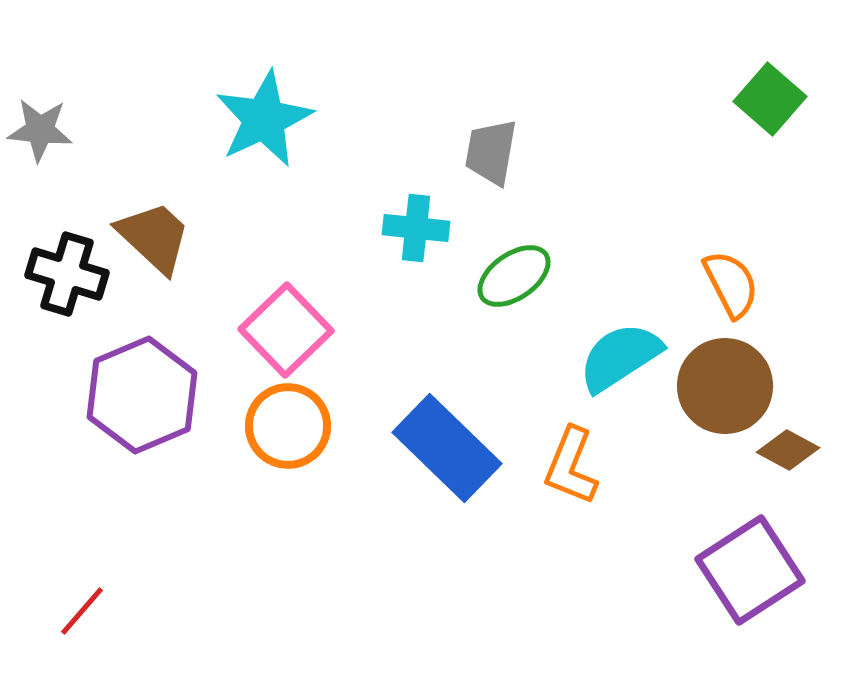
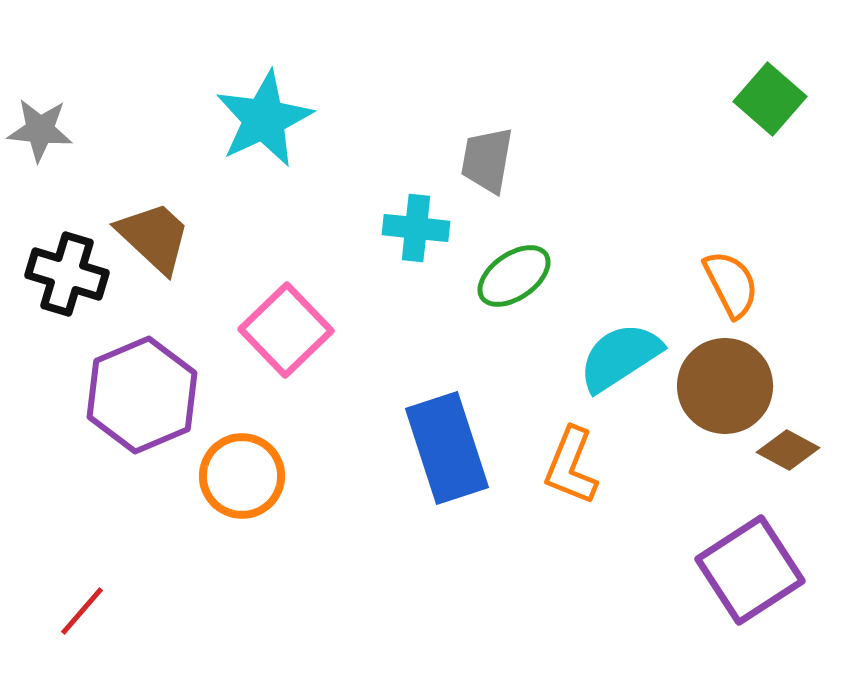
gray trapezoid: moved 4 px left, 8 px down
orange circle: moved 46 px left, 50 px down
blue rectangle: rotated 28 degrees clockwise
